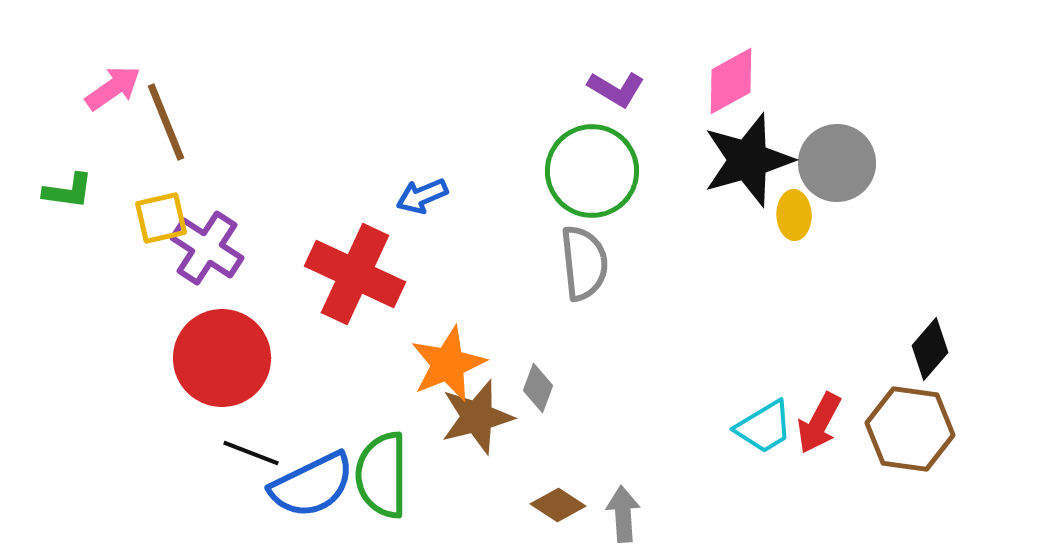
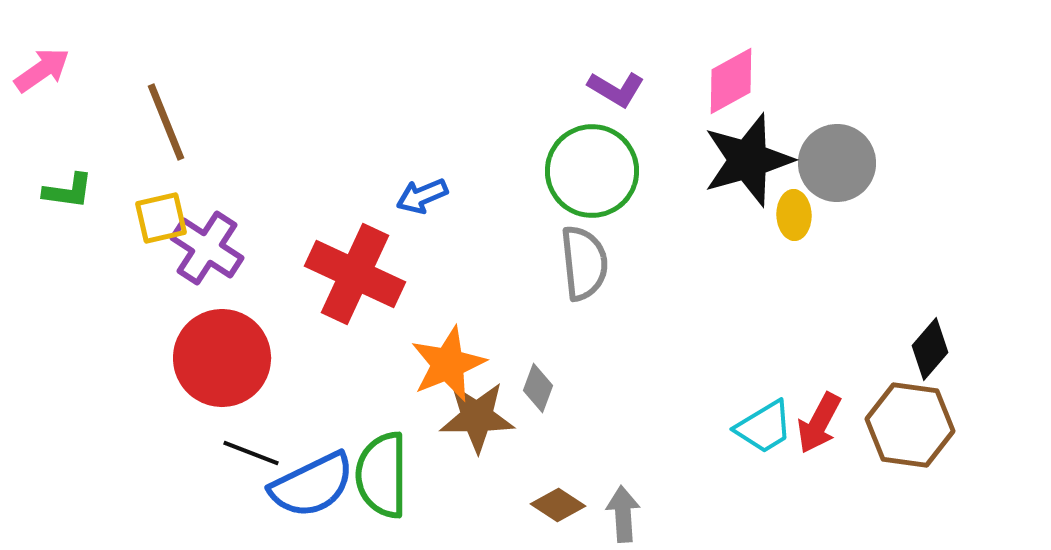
pink arrow: moved 71 px left, 18 px up
brown star: rotated 14 degrees clockwise
brown hexagon: moved 4 px up
